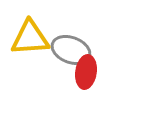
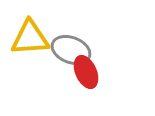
red ellipse: rotated 32 degrees counterclockwise
